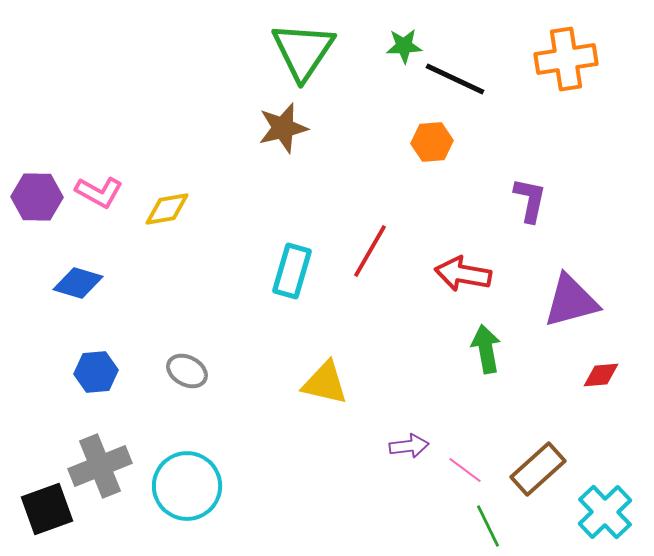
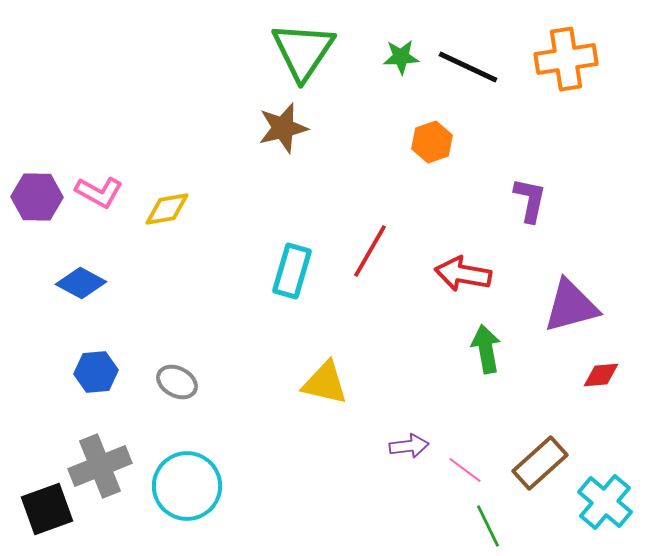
green star: moved 3 px left, 11 px down
black line: moved 13 px right, 12 px up
orange hexagon: rotated 15 degrees counterclockwise
blue diamond: moved 3 px right; rotated 12 degrees clockwise
purple triangle: moved 5 px down
gray ellipse: moved 10 px left, 11 px down
brown rectangle: moved 2 px right, 6 px up
cyan cross: moved 10 px up; rotated 6 degrees counterclockwise
